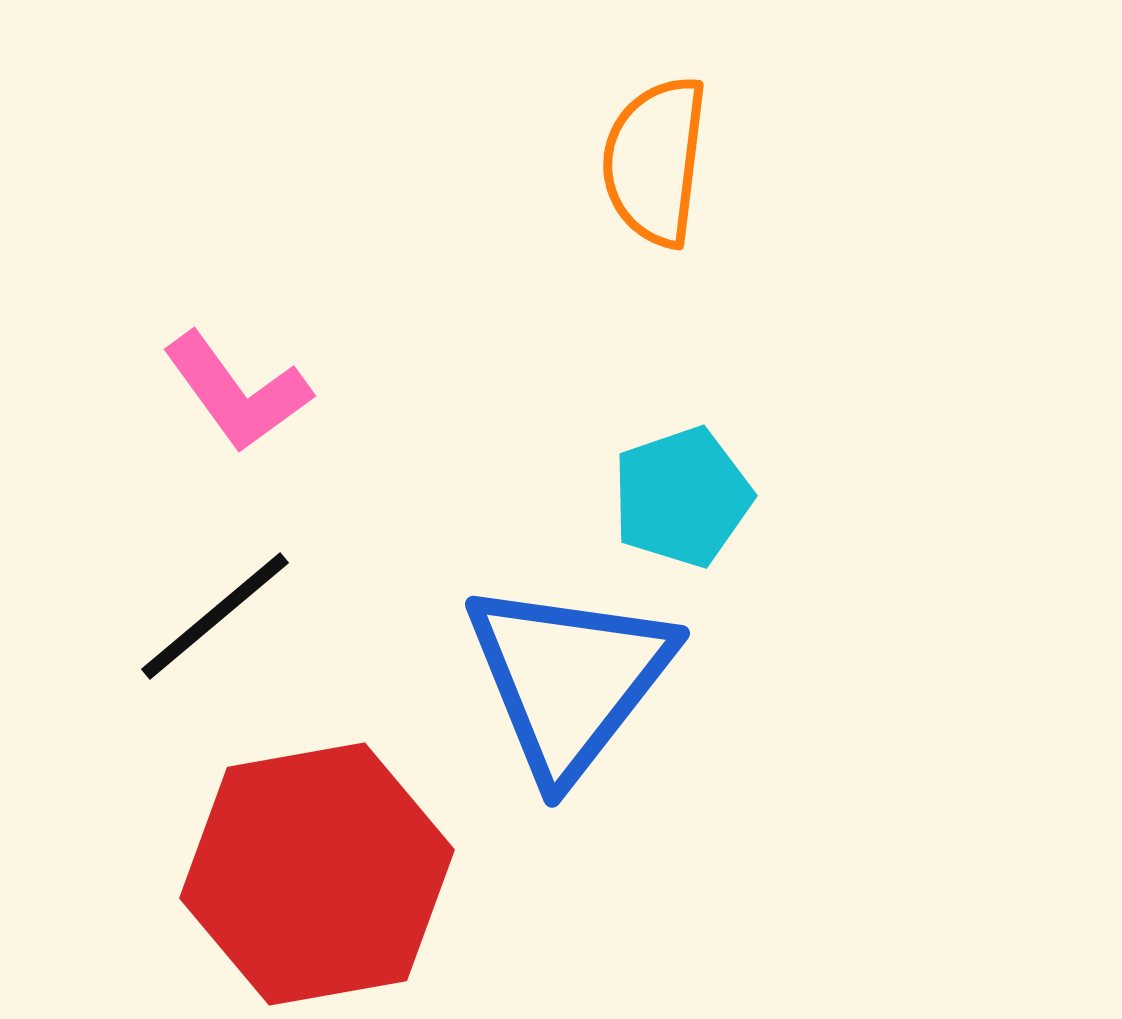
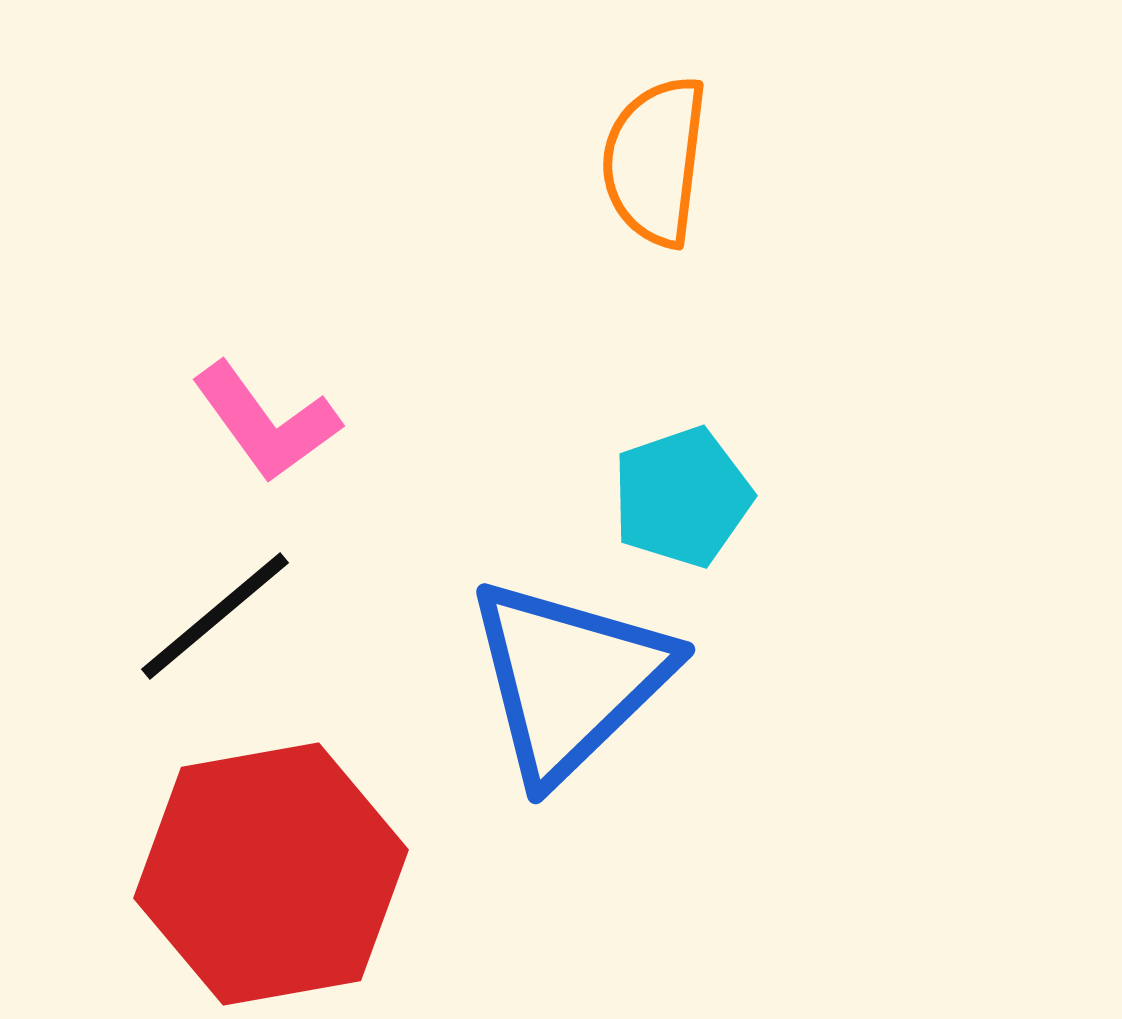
pink L-shape: moved 29 px right, 30 px down
blue triangle: rotated 8 degrees clockwise
red hexagon: moved 46 px left
